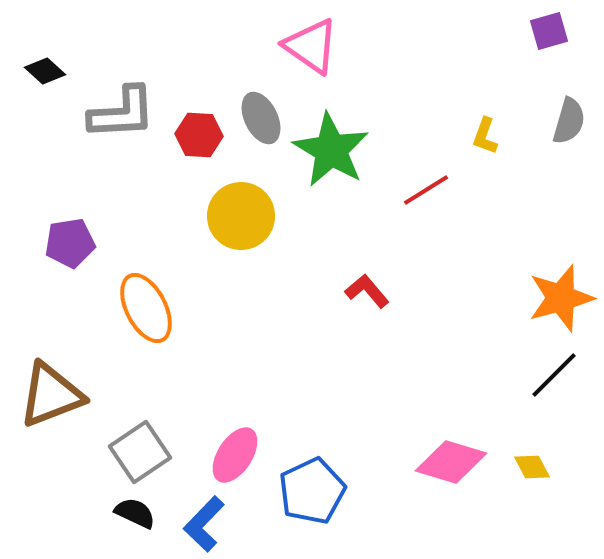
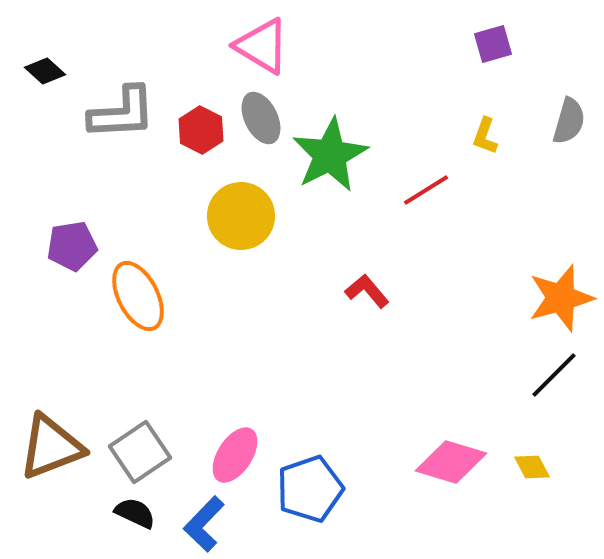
purple square: moved 56 px left, 13 px down
pink triangle: moved 49 px left; rotated 4 degrees counterclockwise
red hexagon: moved 2 px right, 5 px up; rotated 24 degrees clockwise
green star: moved 1 px left, 5 px down; rotated 14 degrees clockwise
purple pentagon: moved 2 px right, 3 px down
orange ellipse: moved 8 px left, 12 px up
brown triangle: moved 52 px down
blue pentagon: moved 2 px left, 2 px up; rotated 6 degrees clockwise
